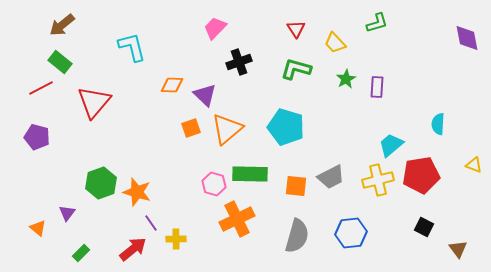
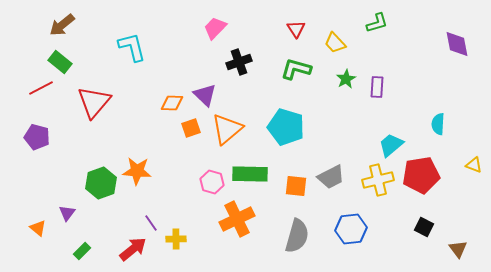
purple diamond at (467, 38): moved 10 px left, 6 px down
orange diamond at (172, 85): moved 18 px down
pink hexagon at (214, 184): moved 2 px left, 2 px up
orange star at (137, 192): moved 21 px up; rotated 12 degrees counterclockwise
blue hexagon at (351, 233): moved 4 px up
green rectangle at (81, 253): moved 1 px right, 2 px up
